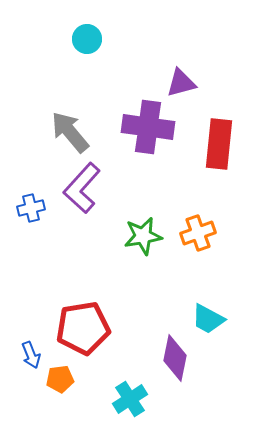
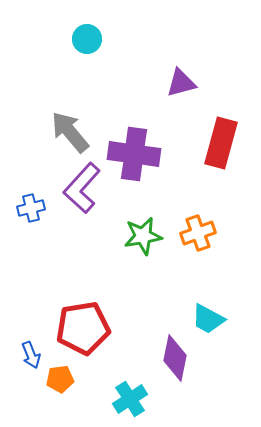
purple cross: moved 14 px left, 27 px down
red rectangle: moved 2 px right, 1 px up; rotated 9 degrees clockwise
